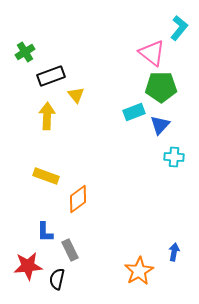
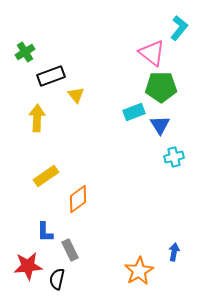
yellow arrow: moved 10 px left, 2 px down
blue triangle: rotated 15 degrees counterclockwise
cyan cross: rotated 18 degrees counterclockwise
yellow rectangle: rotated 55 degrees counterclockwise
